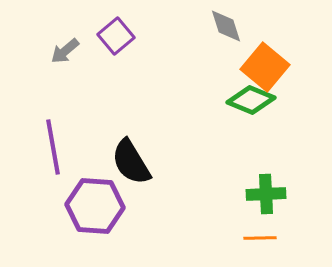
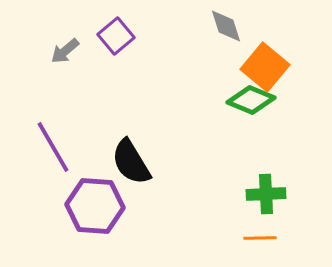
purple line: rotated 20 degrees counterclockwise
